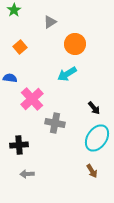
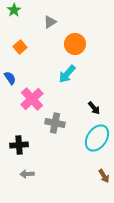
cyan arrow: rotated 18 degrees counterclockwise
blue semicircle: rotated 48 degrees clockwise
brown arrow: moved 12 px right, 5 px down
